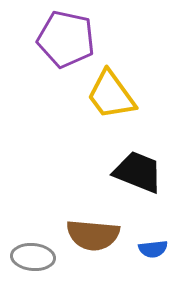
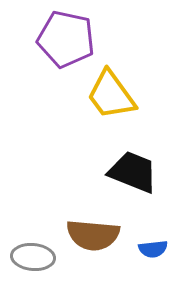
black trapezoid: moved 5 px left
